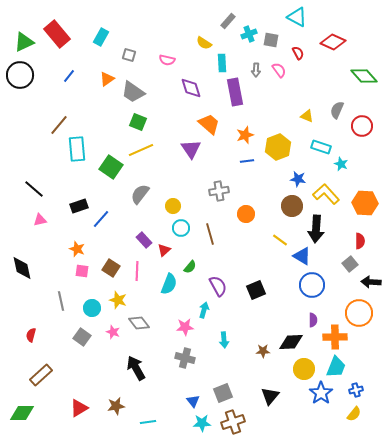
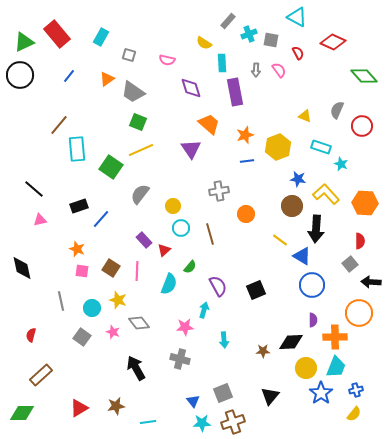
yellow triangle at (307, 116): moved 2 px left
gray cross at (185, 358): moved 5 px left, 1 px down
yellow circle at (304, 369): moved 2 px right, 1 px up
